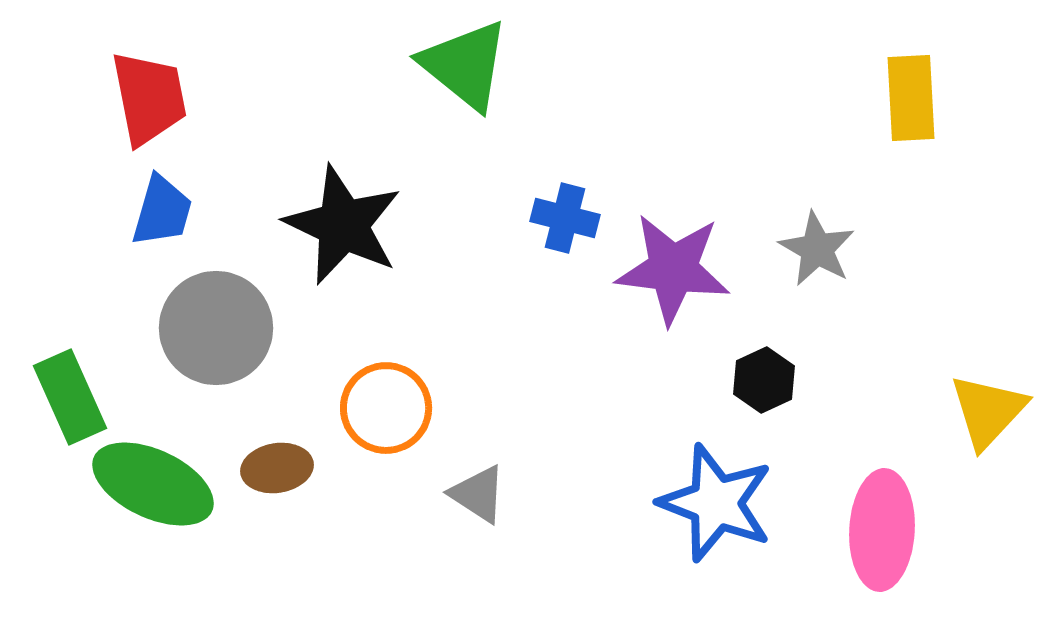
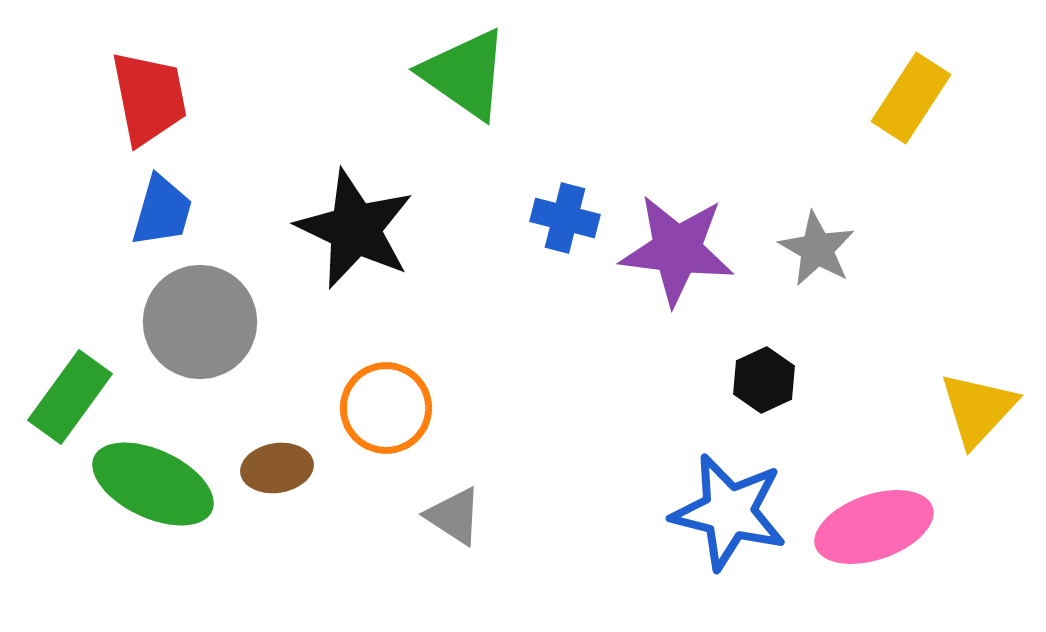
green triangle: moved 9 px down; rotated 4 degrees counterclockwise
yellow rectangle: rotated 36 degrees clockwise
black star: moved 12 px right, 4 px down
purple star: moved 4 px right, 19 px up
gray circle: moved 16 px left, 6 px up
green rectangle: rotated 60 degrees clockwise
yellow triangle: moved 10 px left, 2 px up
gray triangle: moved 24 px left, 22 px down
blue star: moved 13 px right, 9 px down; rotated 7 degrees counterclockwise
pink ellipse: moved 8 px left, 3 px up; rotated 68 degrees clockwise
